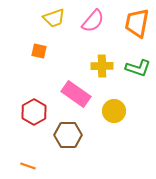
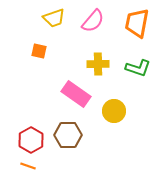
yellow cross: moved 4 px left, 2 px up
red hexagon: moved 3 px left, 28 px down
